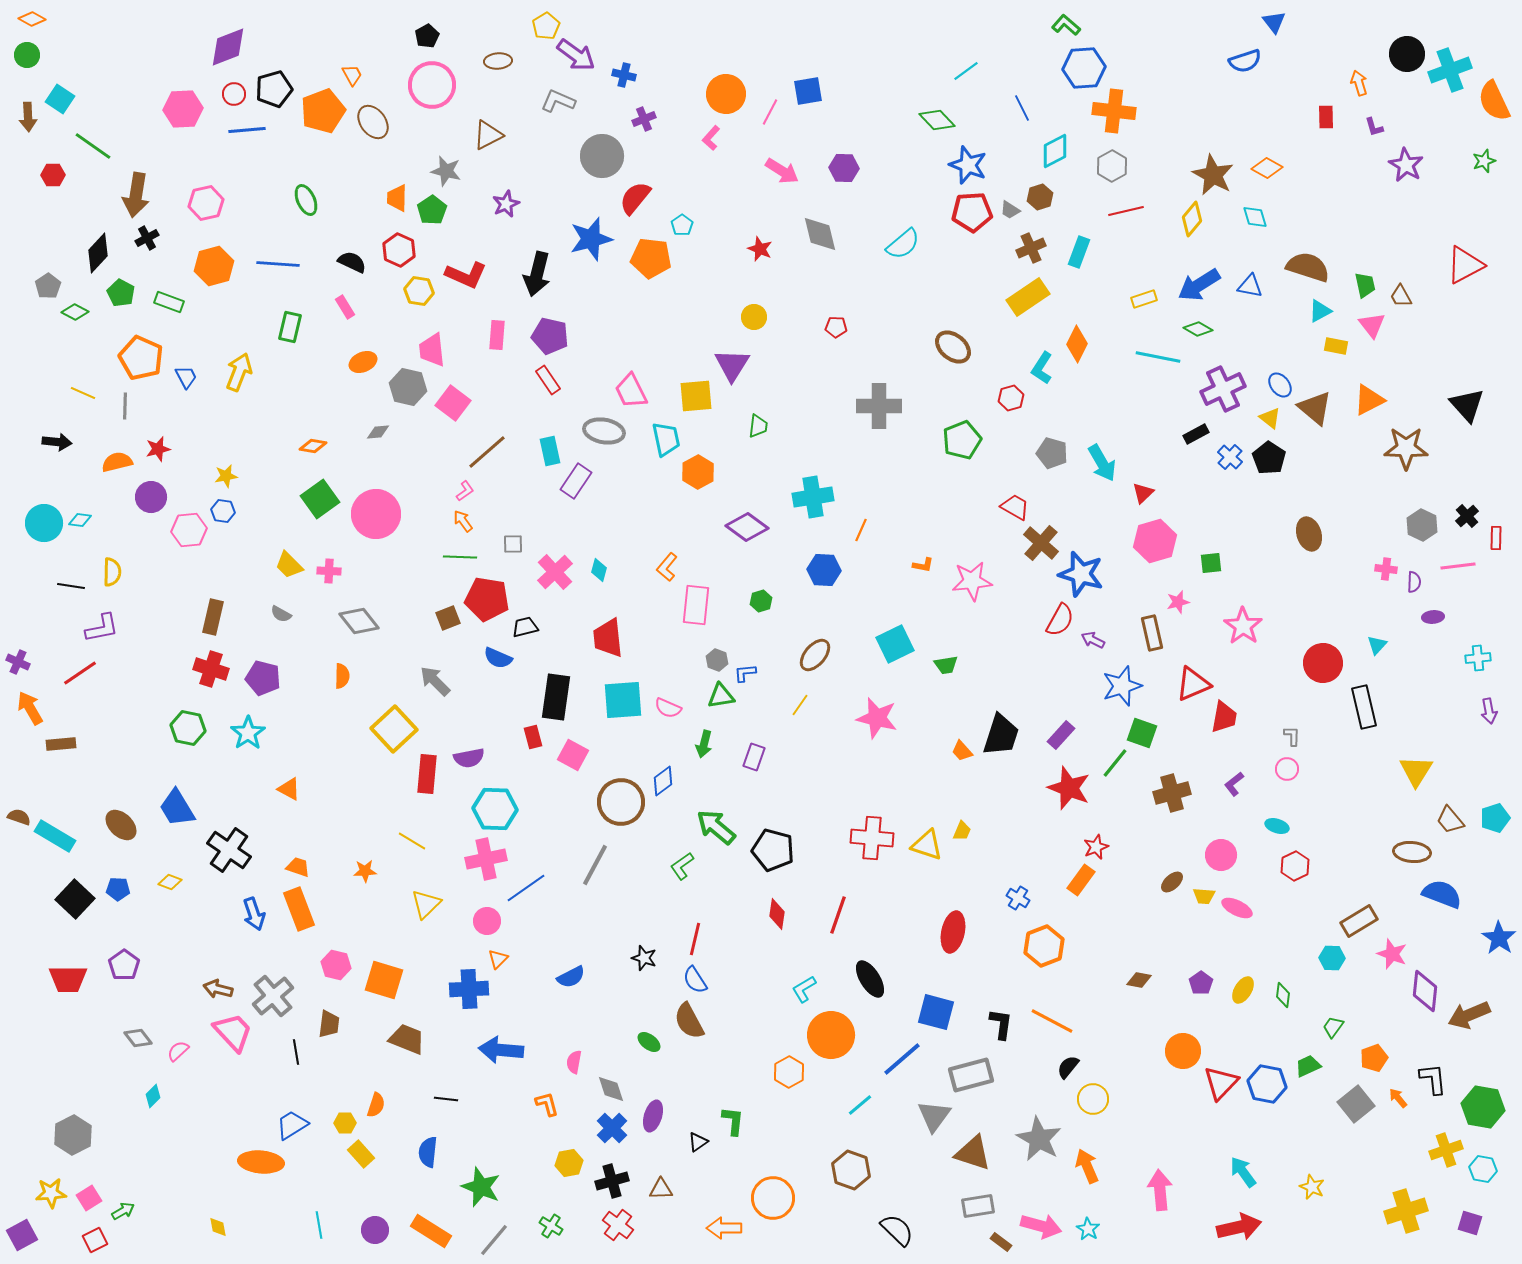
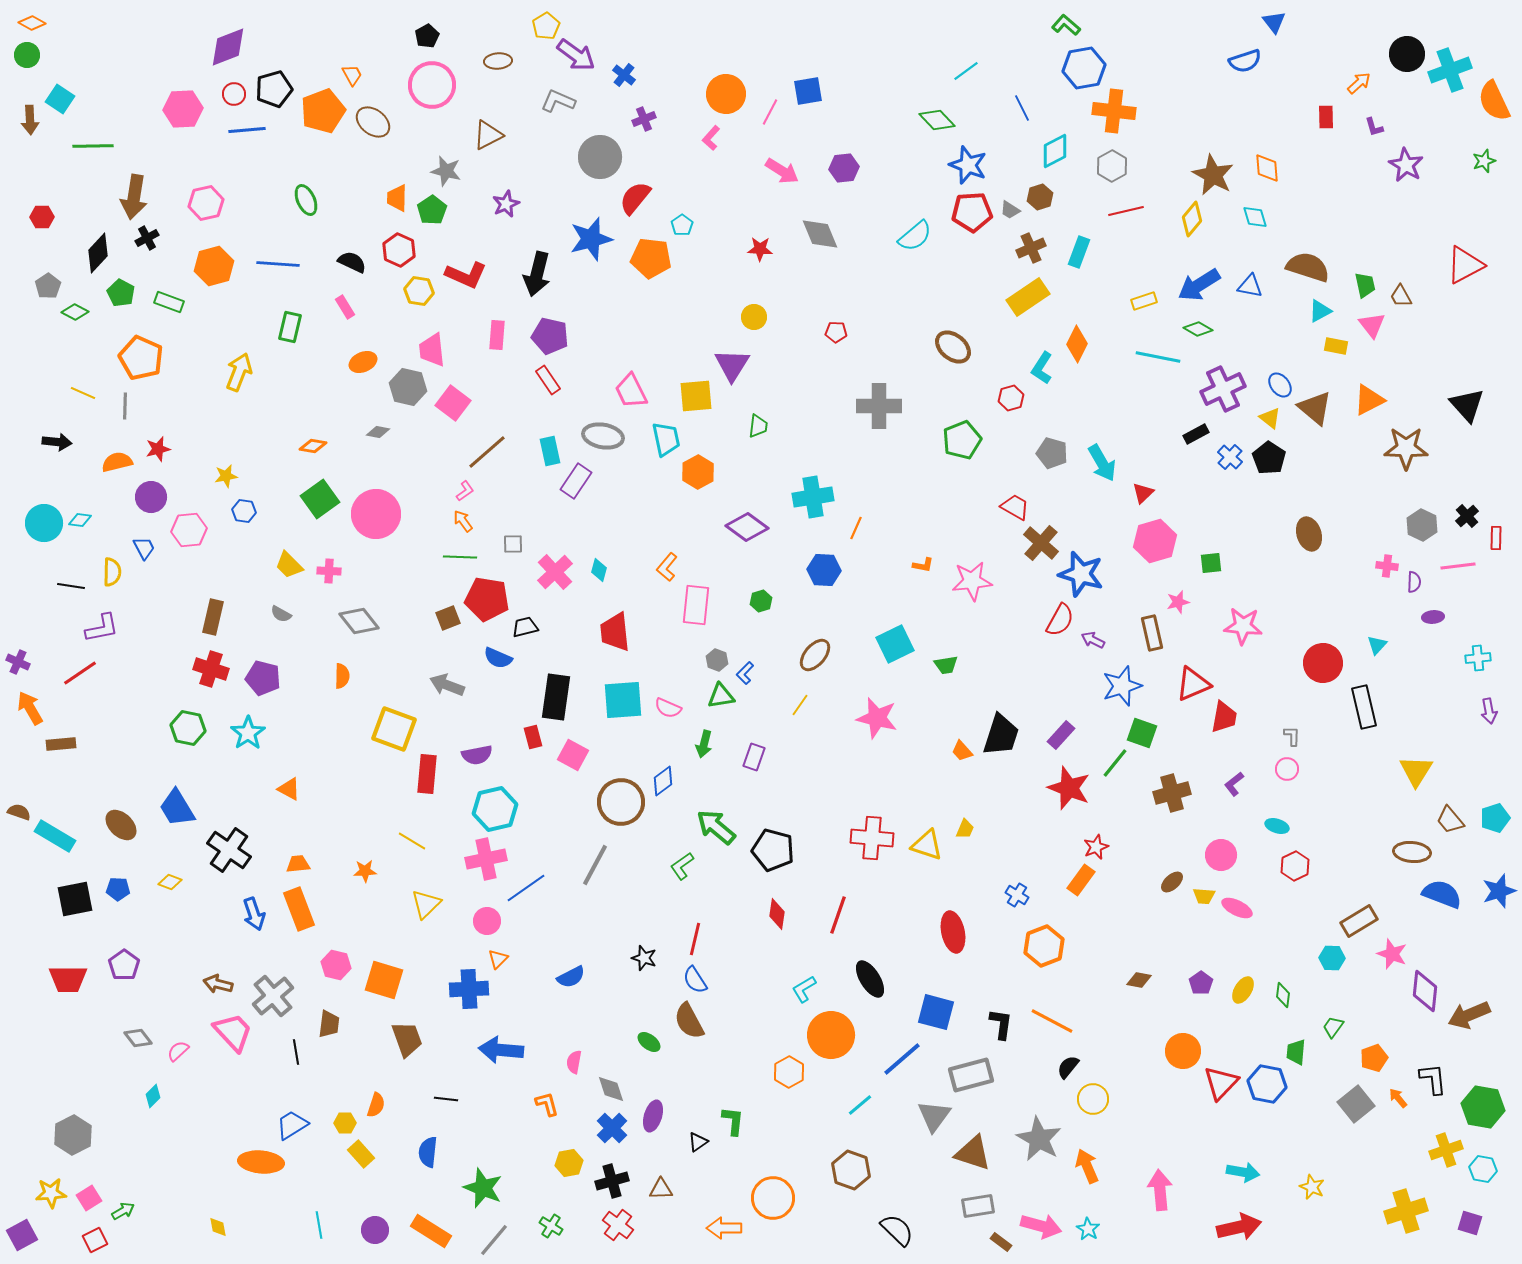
orange diamond at (32, 19): moved 4 px down
blue hexagon at (1084, 68): rotated 6 degrees counterclockwise
blue cross at (624, 75): rotated 25 degrees clockwise
orange arrow at (1359, 83): rotated 65 degrees clockwise
brown arrow at (28, 117): moved 2 px right, 3 px down
brown ellipse at (373, 122): rotated 16 degrees counterclockwise
green line at (93, 146): rotated 36 degrees counterclockwise
gray circle at (602, 156): moved 2 px left, 1 px down
purple hexagon at (844, 168): rotated 8 degrees counterclockwise
orange diamond at (1267, 168): rotated 56 degrees clockwise
red hexagon at (53, 175): moved 11 px left, 42 px down
brown arrow at (136, 195): moved 2 px left, 2 px down
gray diamond at (820, 234): rotated 9 degrees counterclockwise
cyan semicircle at (903, 244): moved 12 px right, 8 px up
red star at (760, 249): rotated 20 degrees counterclockwise
yellow rectangle at (1144, 299): moved 2 px down
red pentagon at (836, 327): moved 5 px down
blue trapezoid at (186, 377): moved 42 px left, 171 px down
gray ellipse at (604, 431): moved 1 px left, 5 px down
gray diamond at (378, 432): rotated 15 degrees clockwise
blue hexagon at (223, 511): moved 21 px right
orange line at (861, 530): moved 5 px left, 2 px up
pink cross at (1386, 569): moved 1 px right, 3 px up
pink star at (1243, 626): rotated 30 degrees counterclockwise
red trapezoid at (608, 638): moved 7 px right, 6 px up
blue L-shape at (745, 673): rotated 40 degrees counterclockwise
gray arrow at (435, 681): moved 12 px right, 4 px down; rotated 24 degrees counterclockwise
yellow square at (394, 729): rotated 27 degrees counterclockwise
purple semicircle at (469, 758): moved 8 px right, 3 px up
cyan hexagon at (495, 809): rotated 15 degrees counterclockwise
brown semicircle at (19, 817): moved 5 px up
yellow trapezoid at (962, 831): moved 3 px right, 2 px up
orange trapezoid at (298, 867): moved 3 px up; rotated 25 degrees counterclockwise
blue cross at (1018, 898): moved 1 px left, 3 px up
black square at (75, 899): rotated 36 degrees clockwise
red ellipse at (953, 932): rotated 24 degrees counterclockwise
blue star at (1499, 938): moved 47 px up; rotated 20 degrees clockwise
brown arrow at (218, 989): moved 5 px up
brown trapezoid at (407, 1039): rotated 48 degrees clockwise
green trapezoid at (1308, 1066): moved 12 px left, 14 px up; rotated 60 degrees counterclockwise
cyan arrow at (1243, 1172): rotated 136 degrees clockwise
green star at (481, 1187): moved 2 px right, 1 px down
